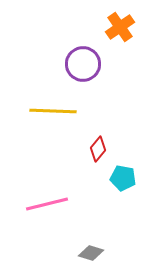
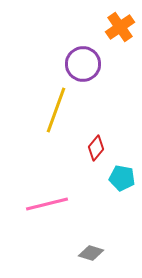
yellow line: moved 3 px right, 1 px up; rotated 72 degrees counterclockwise
red diamond: moved 2 px left, 1 px up
cyan pentagon: moved 1 px left
